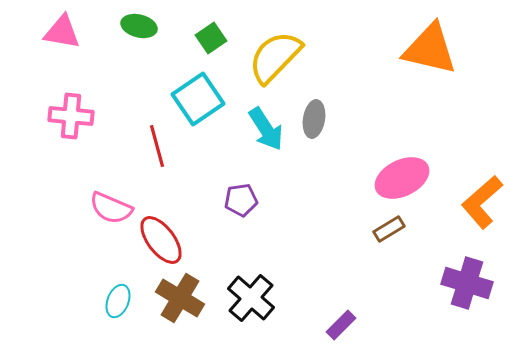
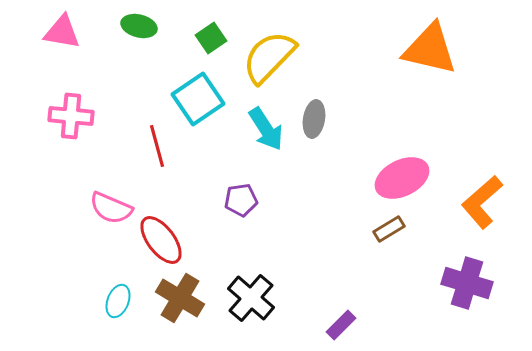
yellow semicircle: moved 6 px left
